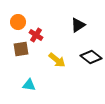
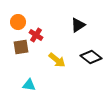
brown square: moved 2 px up
